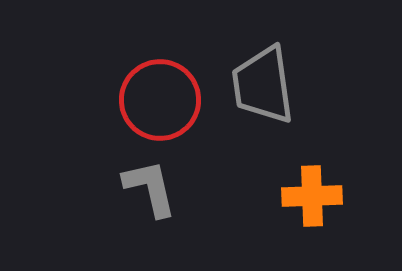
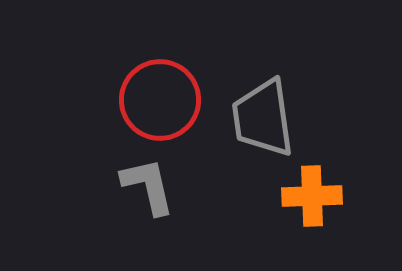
gray trapezoid: moved 33 px down
gray L-shape: moved 2 px left, 2 px up
